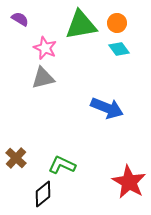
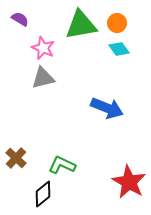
pink star: moved 2 px left
